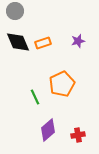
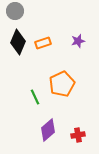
black diamond: rotated 45 degrees clockwise
